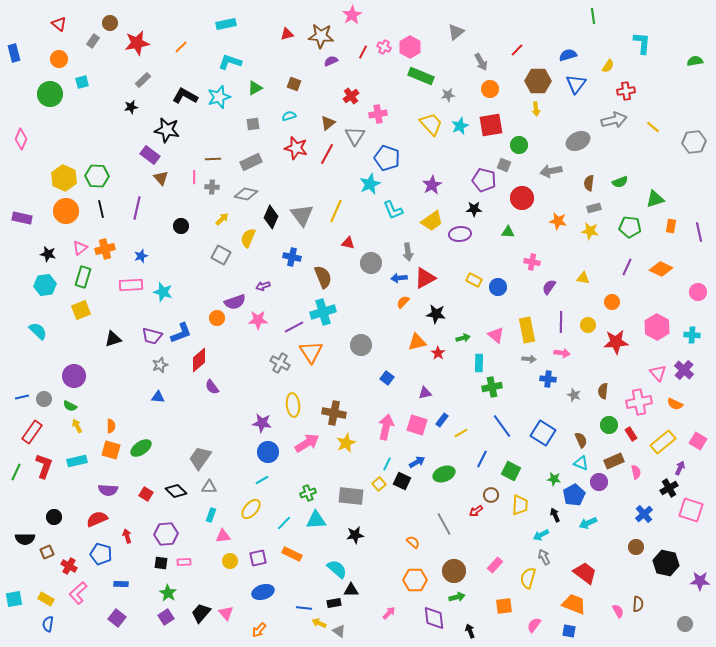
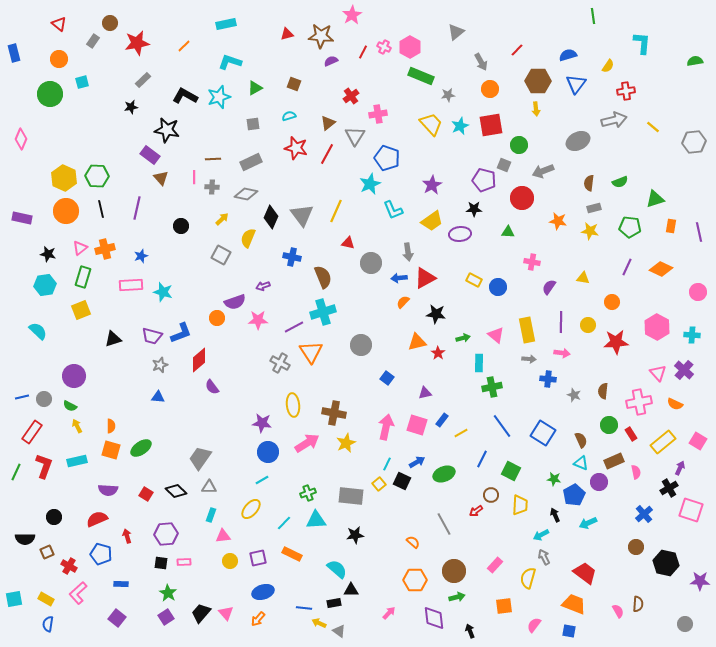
orange line at (181, 47): moved 3 px right, 1 px up
gray arrow at (551, 171): moved 8 px left; rotated 10 degrees counterclockwise
orange arrow at (259, 630): moved 1 px left, 11 px up
